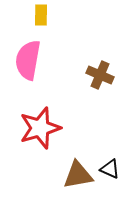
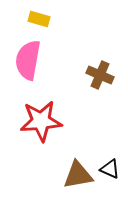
yellow rectangle: moved 2 px left, 4 px down; rotated 75 degrees counterclockwise
red star: moved 1 px right, 7 px up; rotated 12 degrees clockwise
